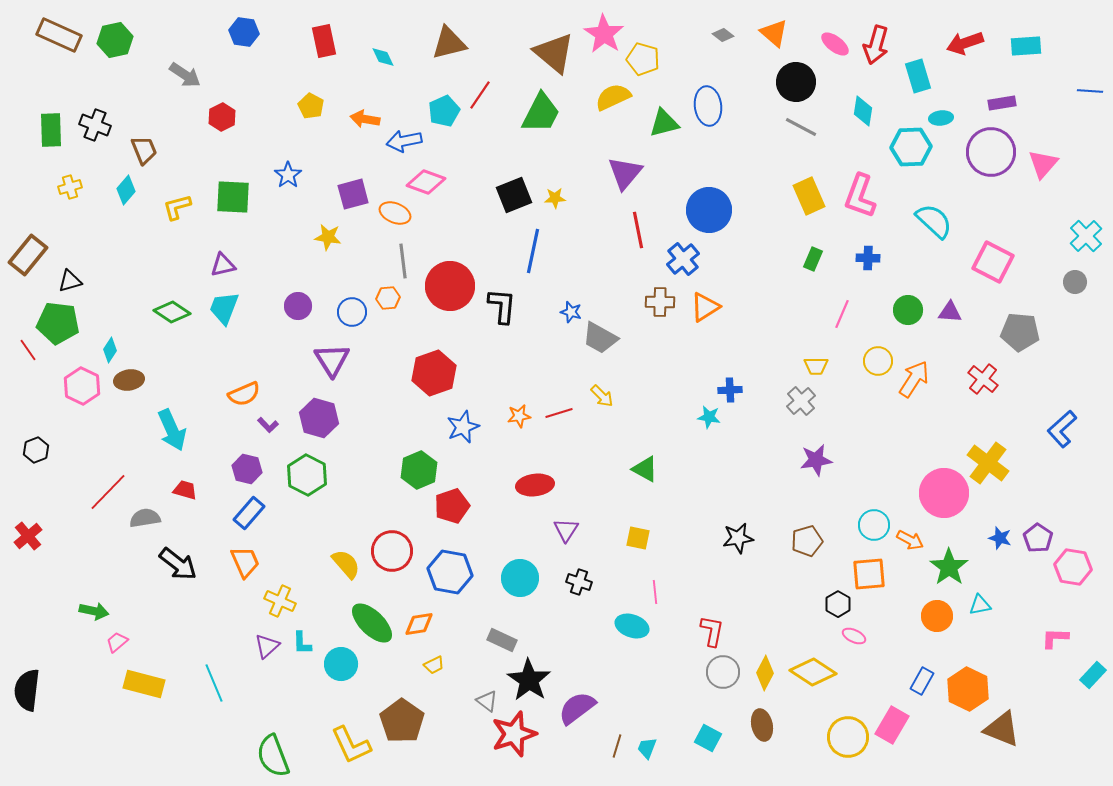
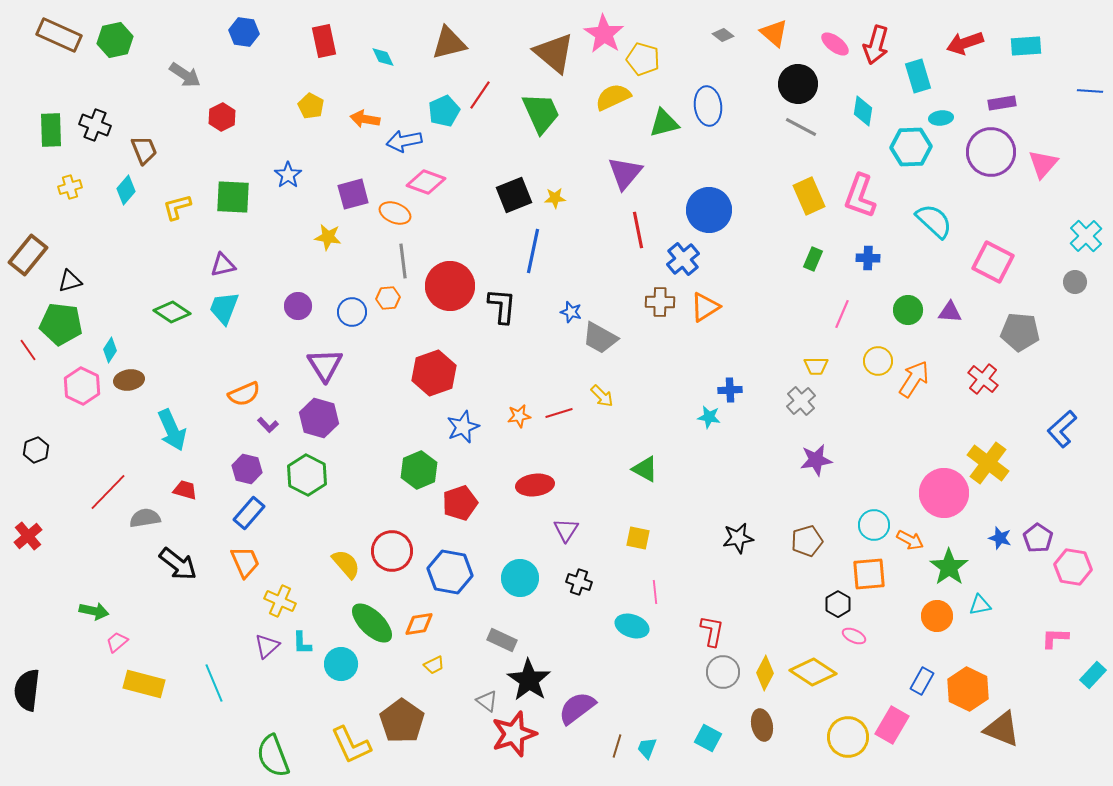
black circle at (796, 82): moved 2 px right, 2 px down
green trapezoid at (541, 113): rotated 51 degrees counterclockwise
green pentagon at (58, 323): moved 3 px right, 1 px down
purple triangle at (332, 360): moved 7 px left, 5 px down
red pentagon at (452, 506): moved 8 px right, 3 px up
